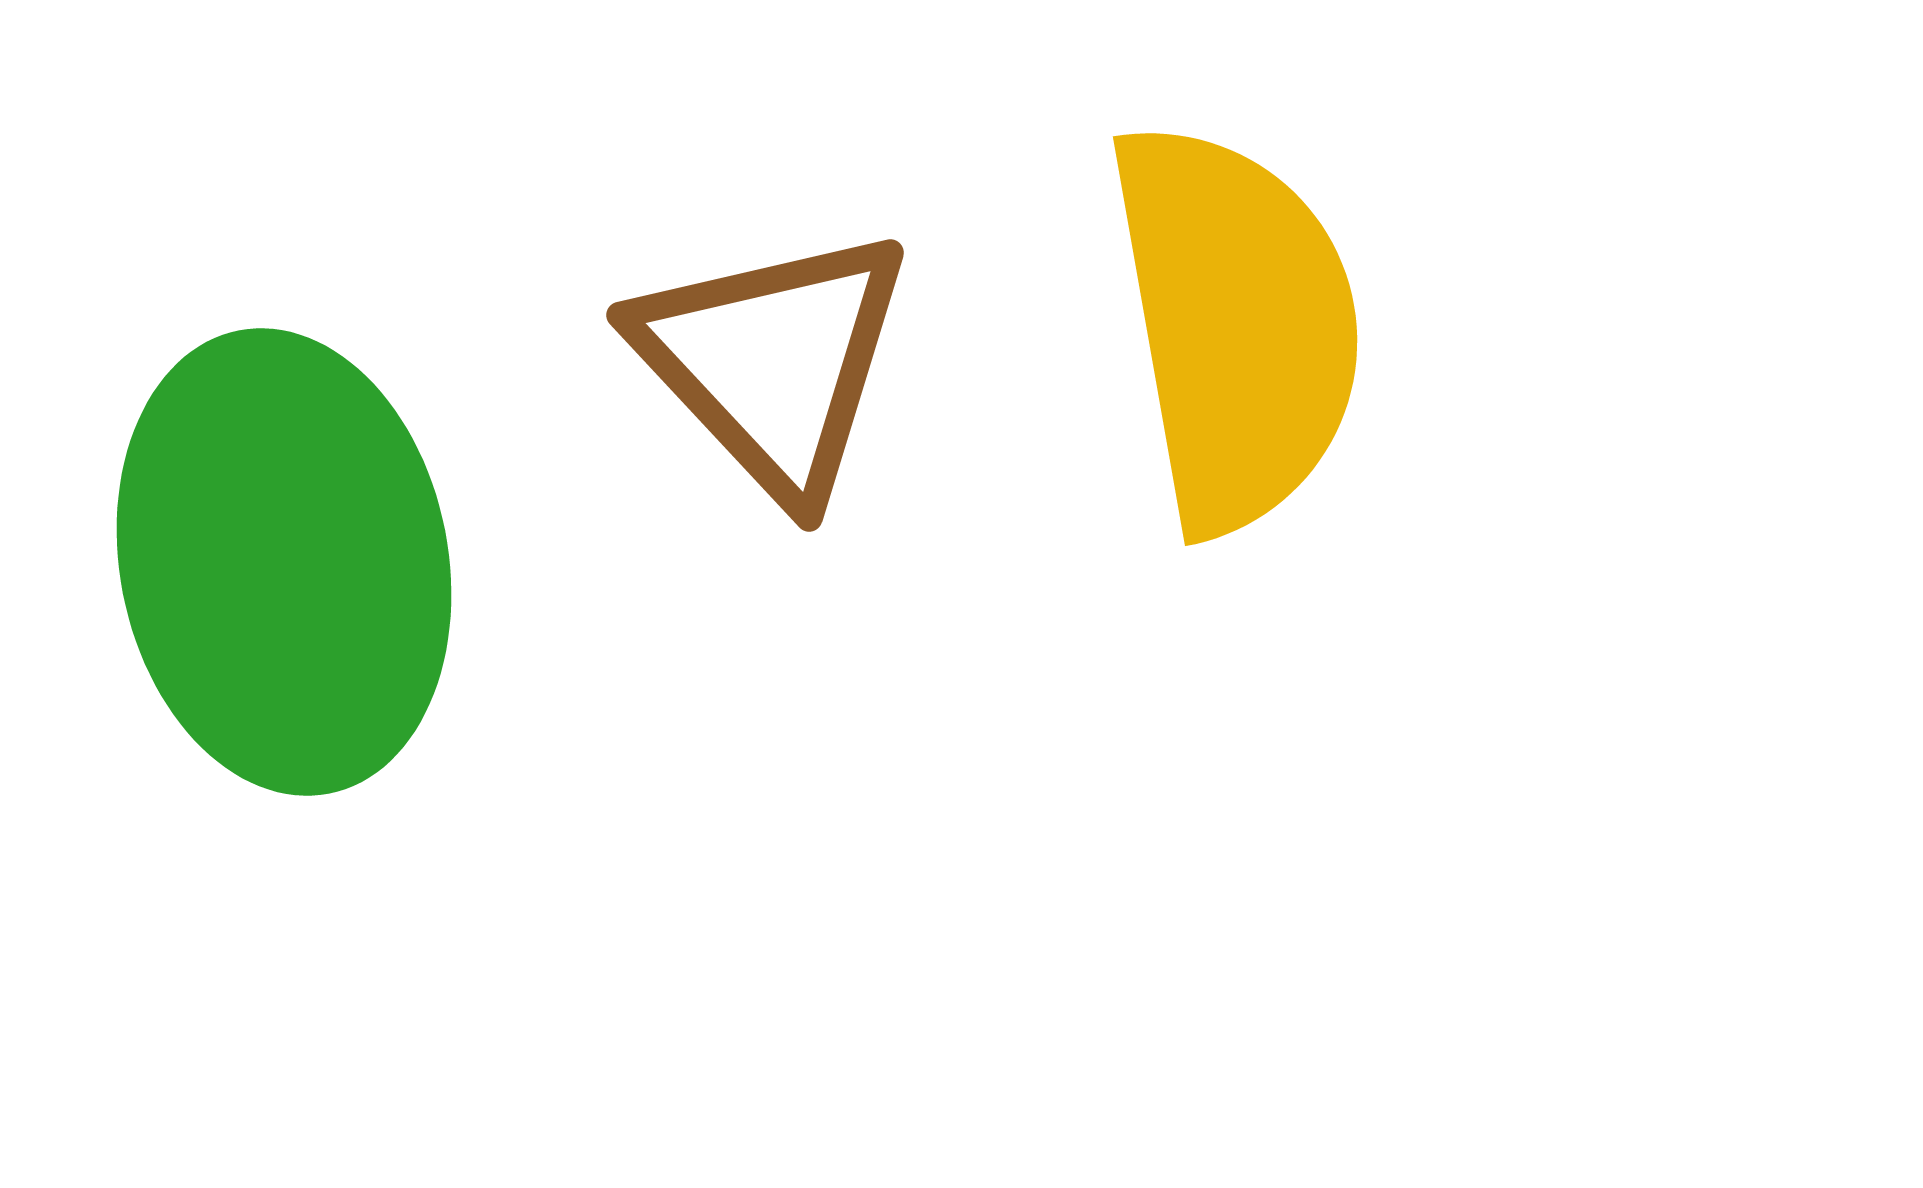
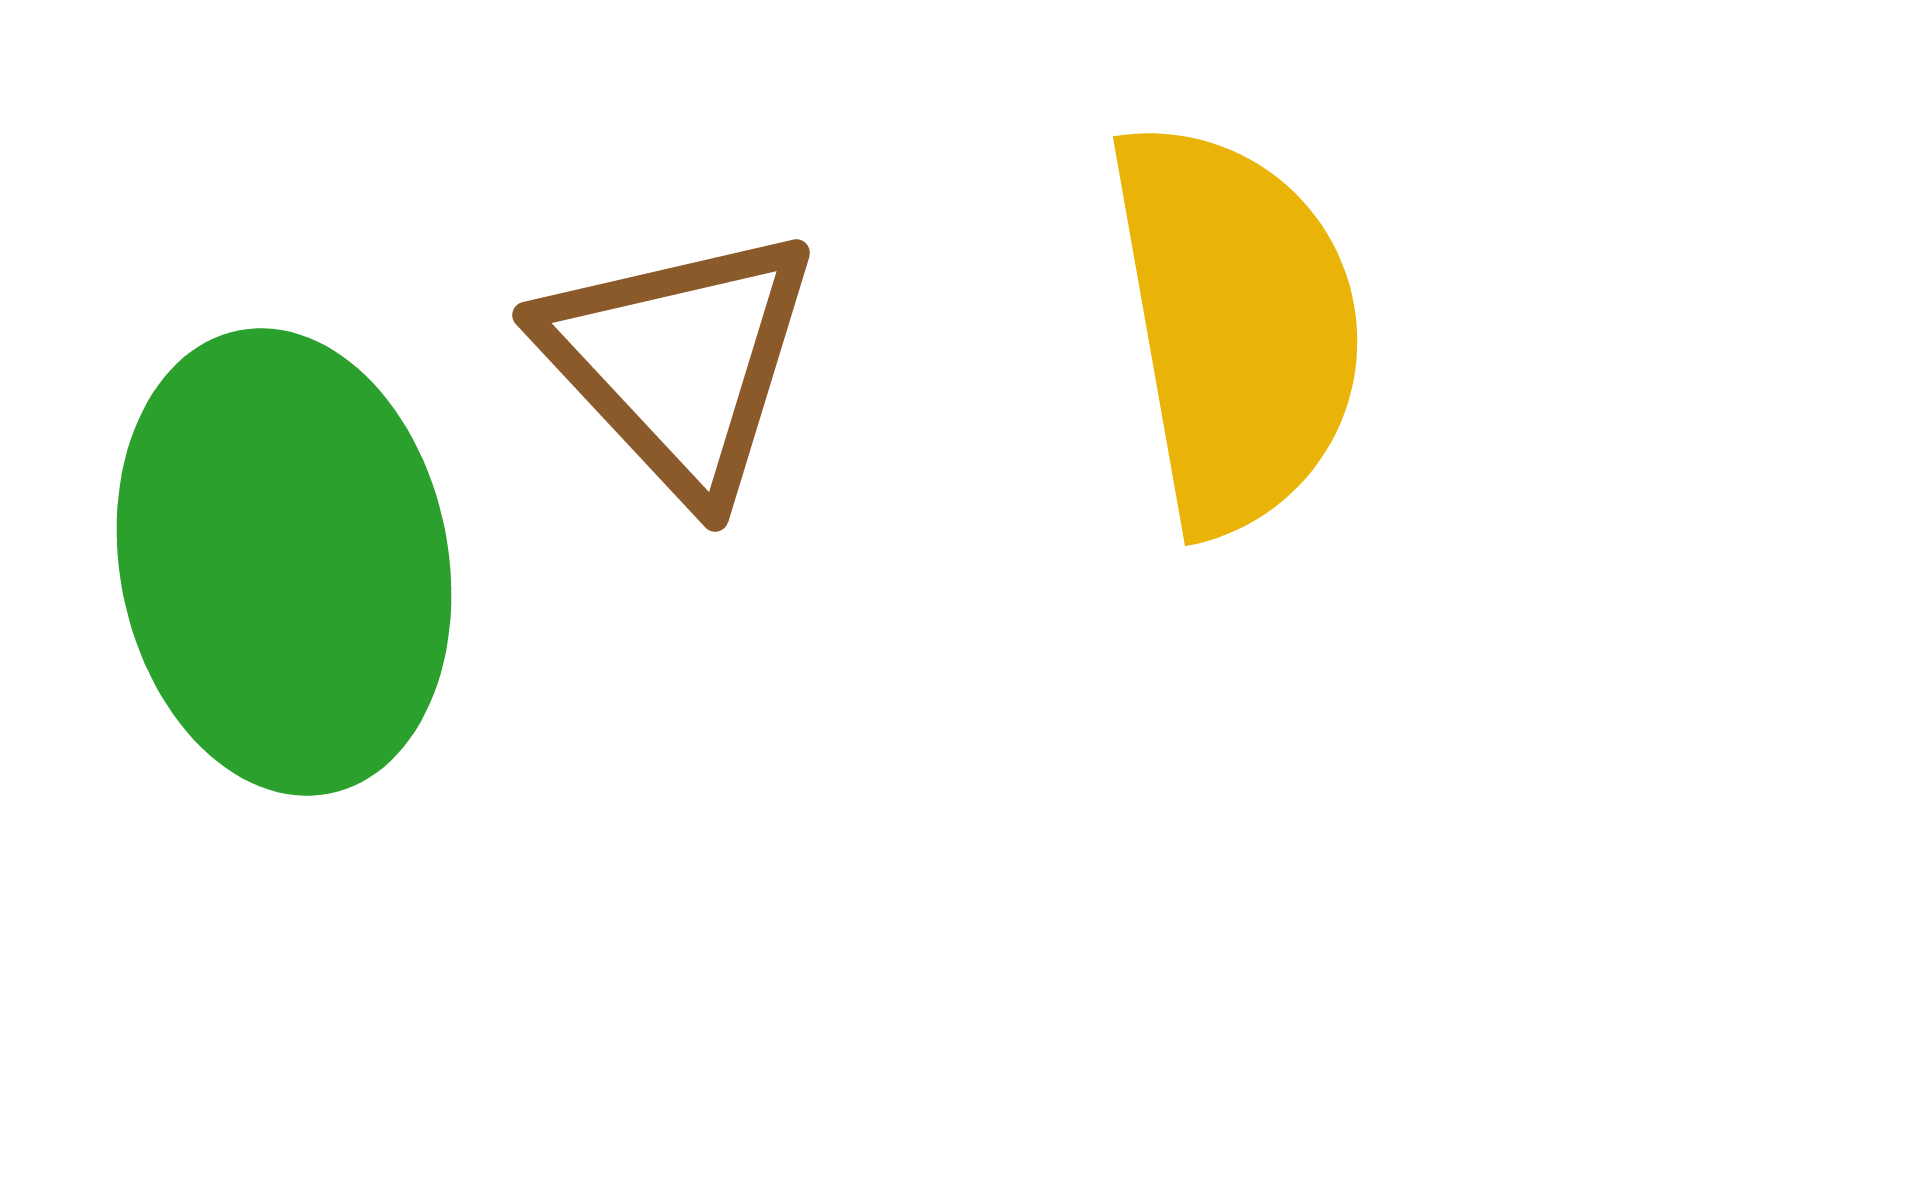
brown triangle: moved 94 px left
